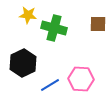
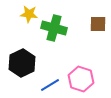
yellow star: moved 1 px right, 1 px up
black hexagon: moved 1 px left
pink hexagon: rotated 15 degrees clockwise
